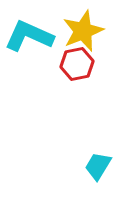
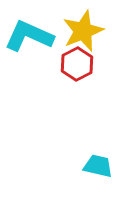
red hexagon: rotated 16 degrees counterclockwise
cyan trapezoid: rotated 72 degrees clockwise
